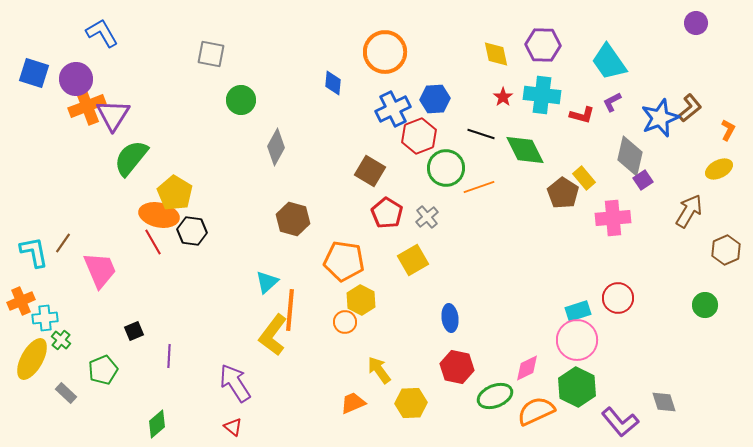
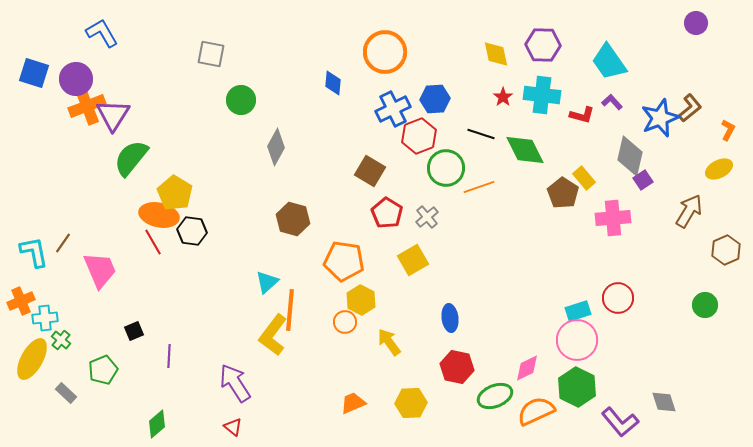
purple L-shape at (612, 102): rotated 75 degrees clockwise
yellow arrow at (379, 370): moved 10 px right, 28 px up
